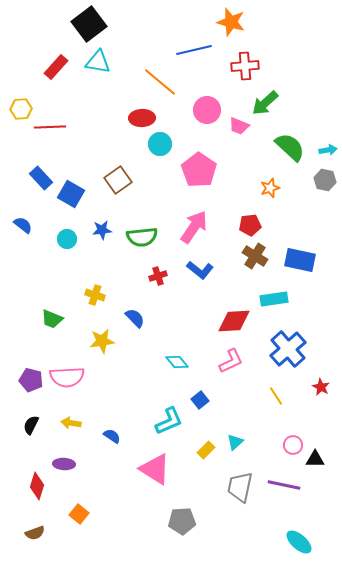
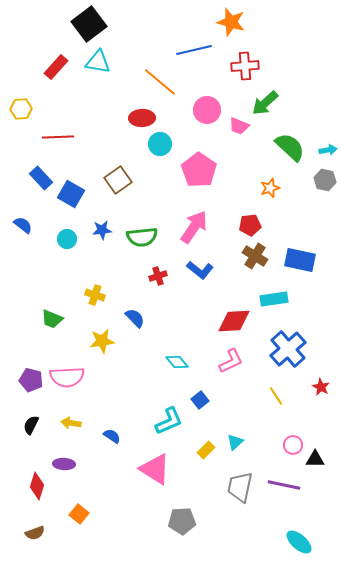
red line at (50, 127): moved 8 px right, 10 px down
